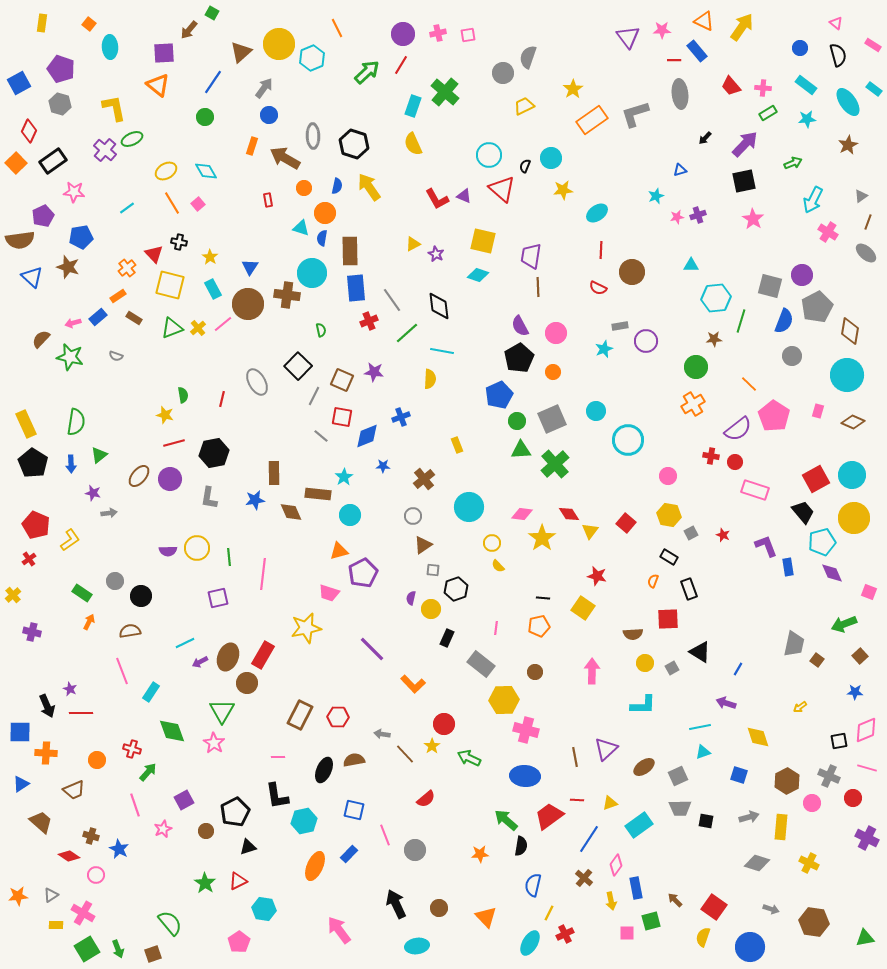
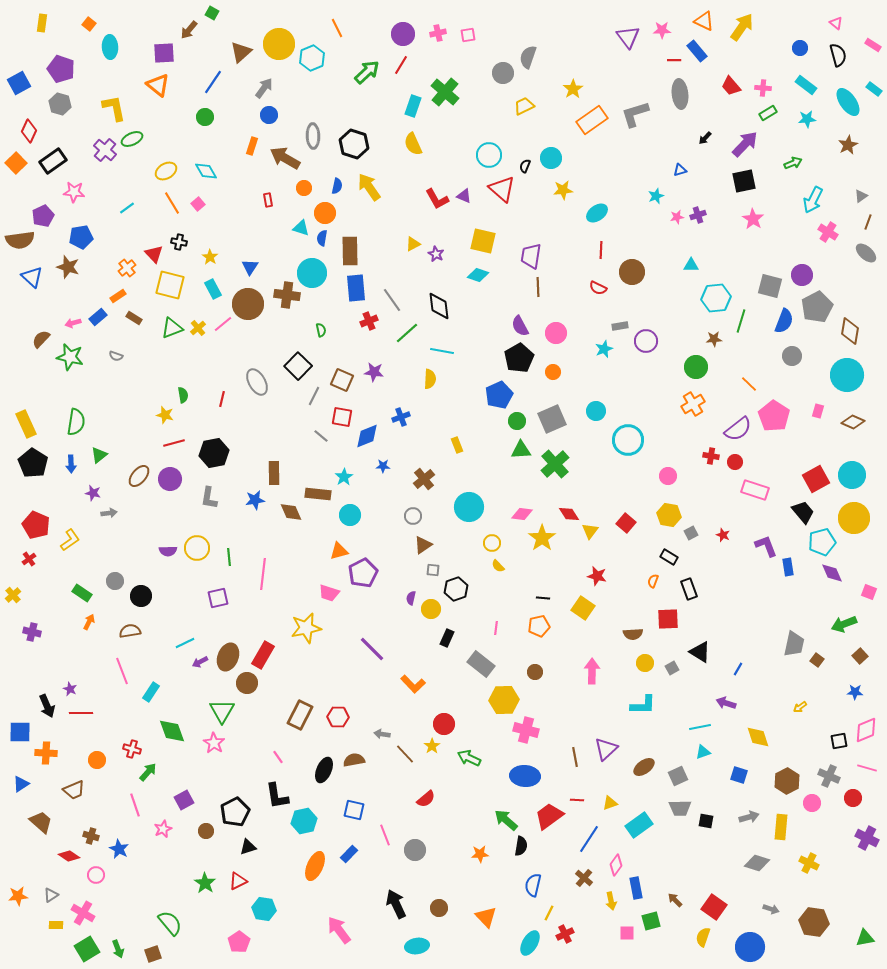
pink line at (278, 757): rotated 56 degrees clockwise
